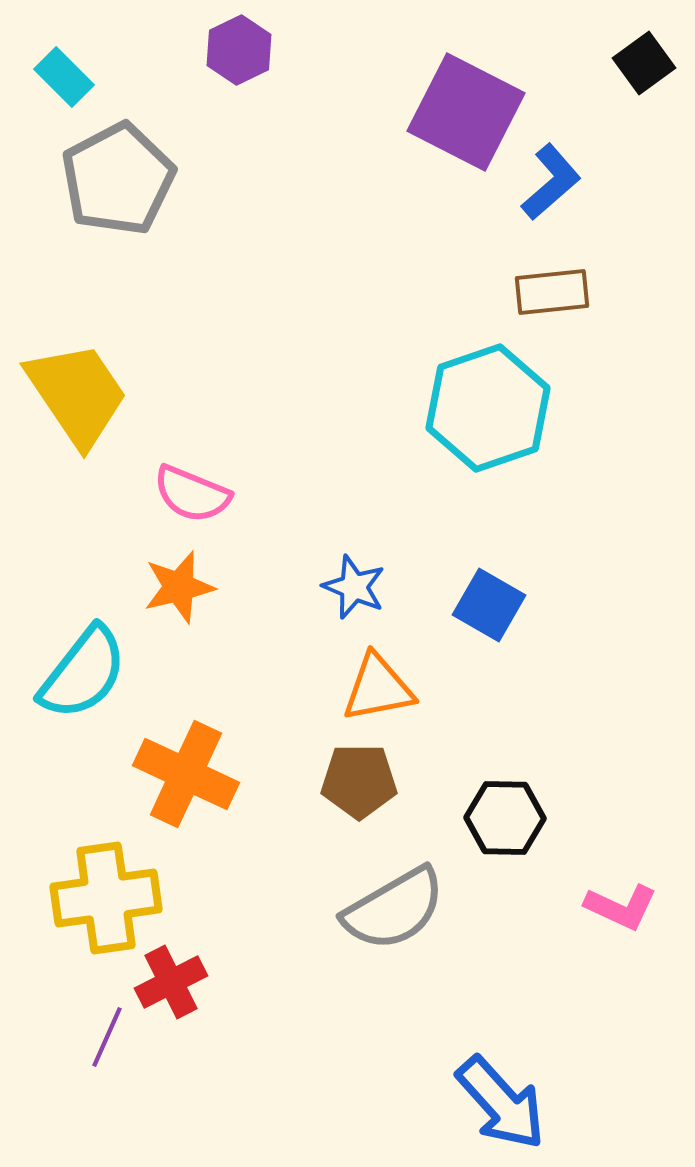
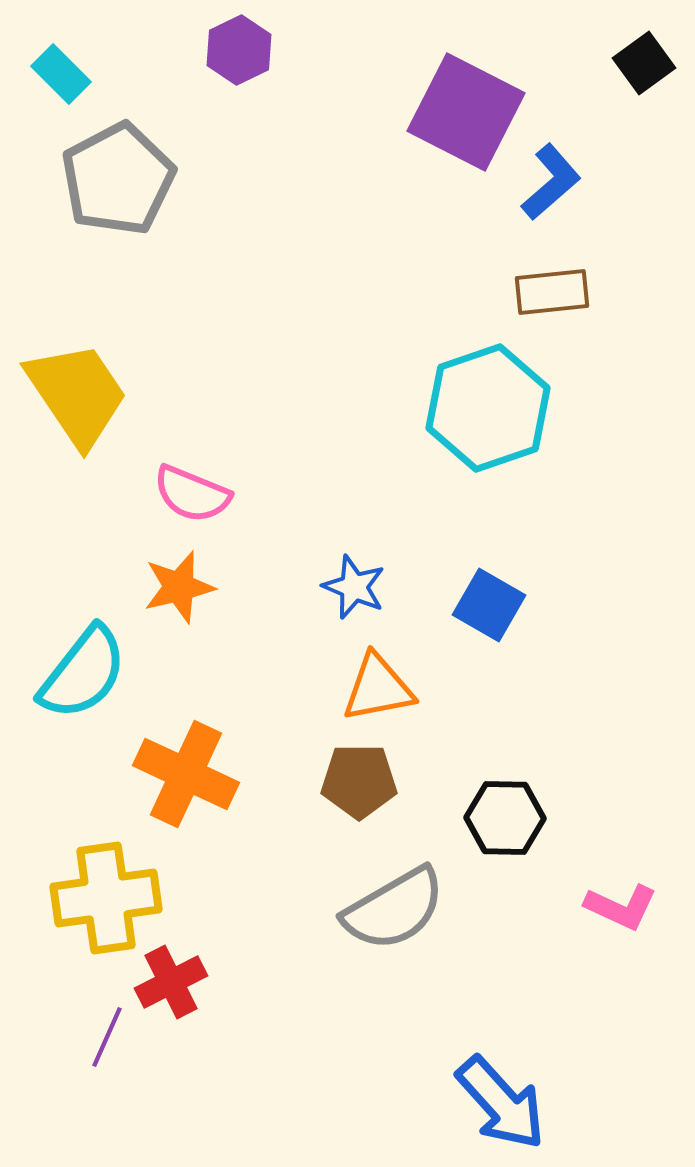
cyan rectangle: moved 3 px left, 3 px up
